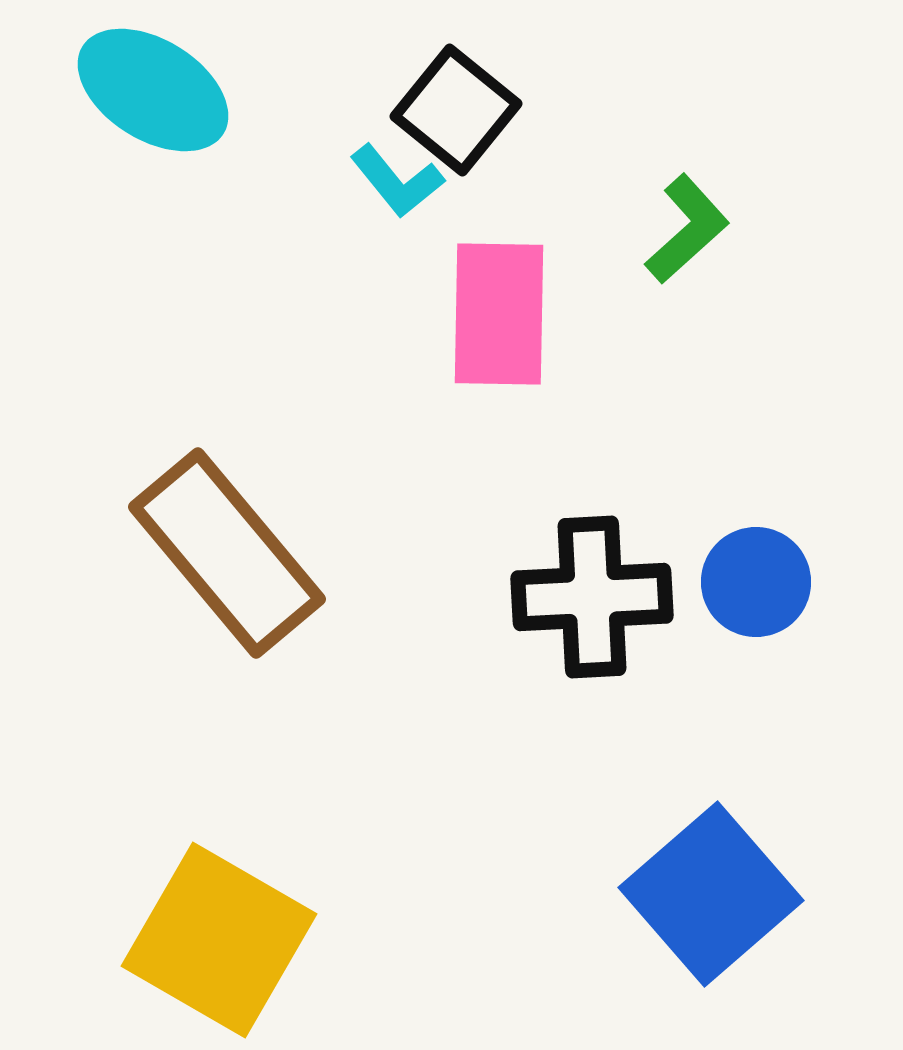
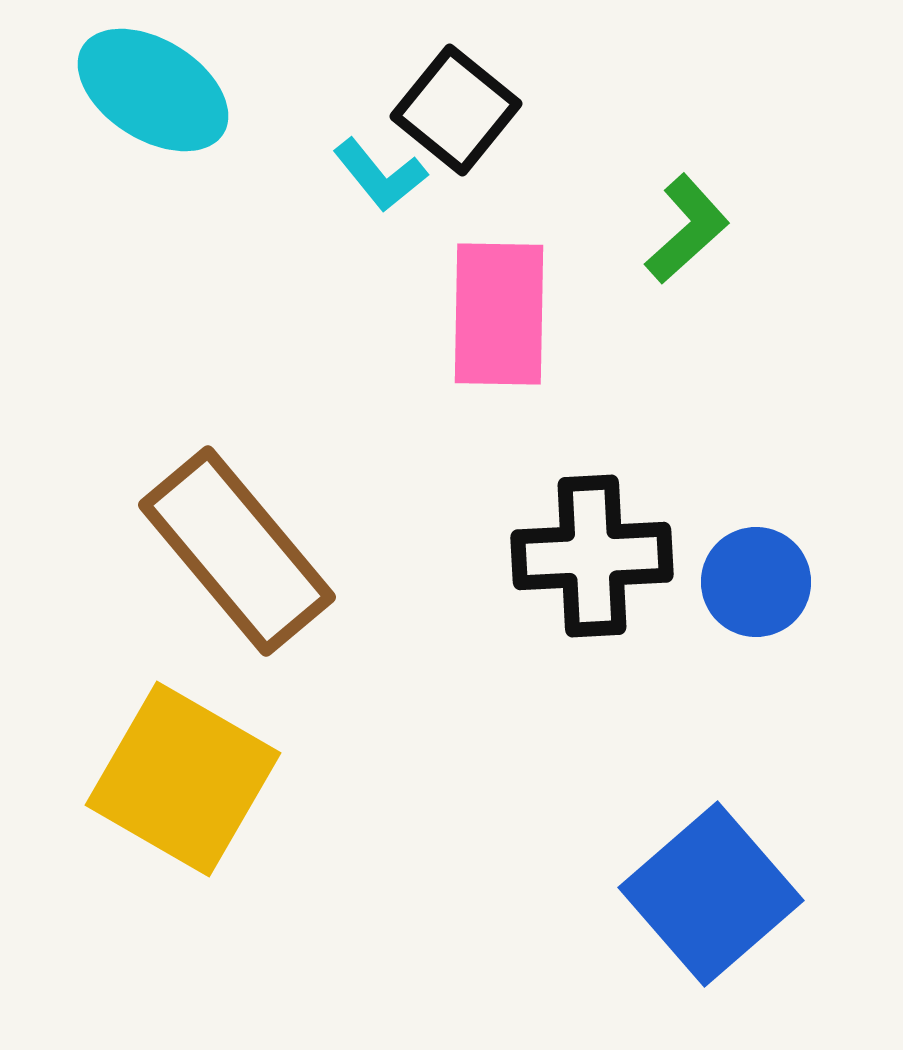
cyan L-shape: moved 17 px left, 6 px up
brown rectangle: moved 10 px right, 2 px up
black cross: moved 41 px up
yellow square: moved 36 px left, 161 px up
